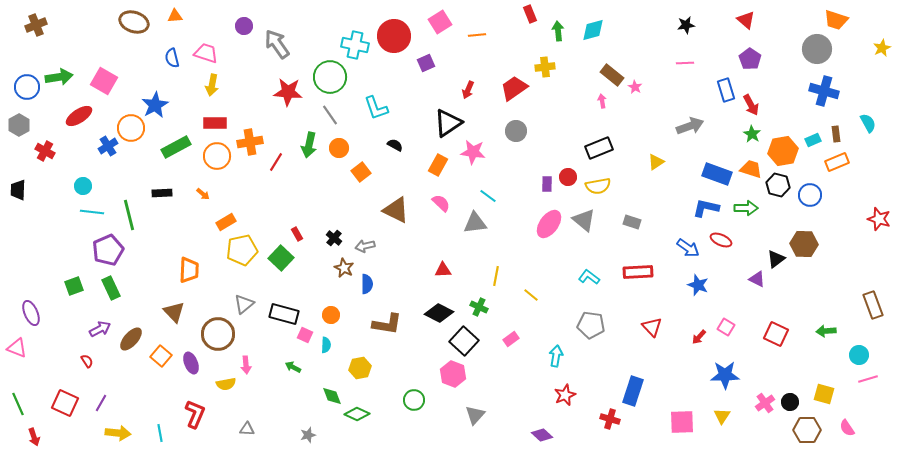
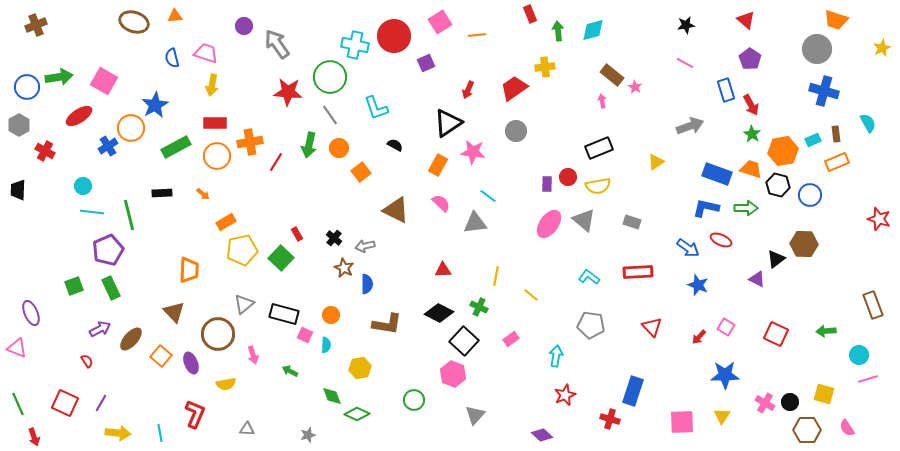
pink line at (685, 63): rotated 30 degrees clockwise
pink arrow at (246, 365): moved 7 px right, 10 px up; rotated 12 degrees counterclockwise
green arrow at (293, 367): moved 3 px left, 4 px down
pink cross at (765, 403): rotated 24 degrees counterclockwise
